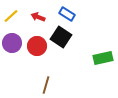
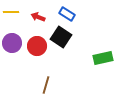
yellow line: moved 4 px up; rotated 42 degrees clockwise
